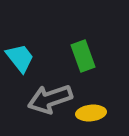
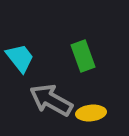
gray arrow: moved 1 px right, 1 px down; rotated 48 degrees clockwise
